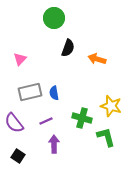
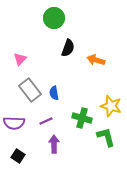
orange arrow: moved 1 px left, 1 px down
gray rectangle: moved 2 px up; rotated 65 degrees clockwise
purple semicircle: rotated 50 degrees counterclockwise
